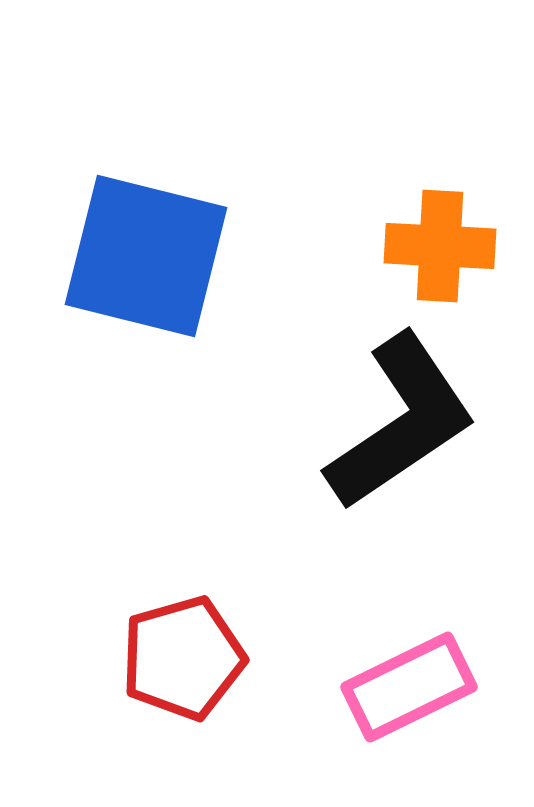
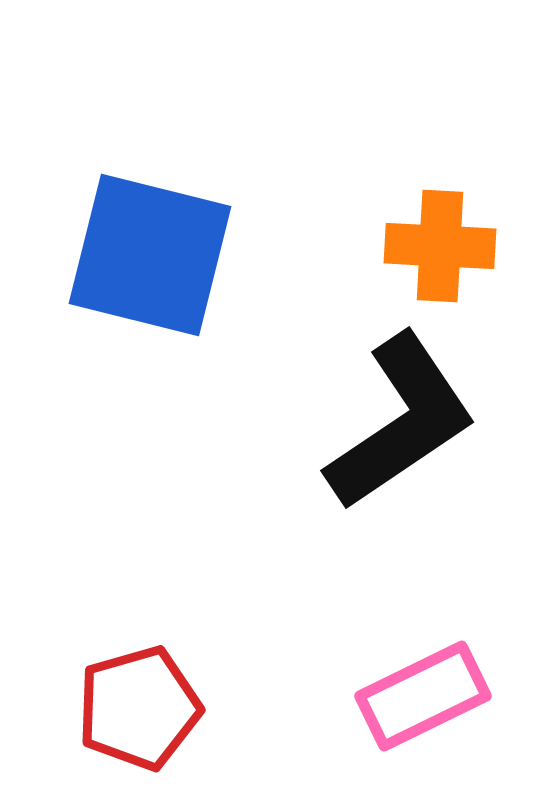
blue square: moved 4 px right, 1 px up
red pentagon: moved 44 px left, 50 px down
pink rectangle: moved 14 px right, 9 px down
